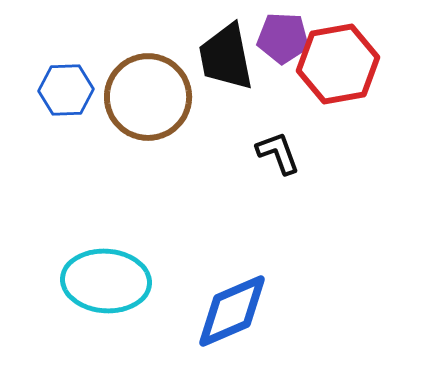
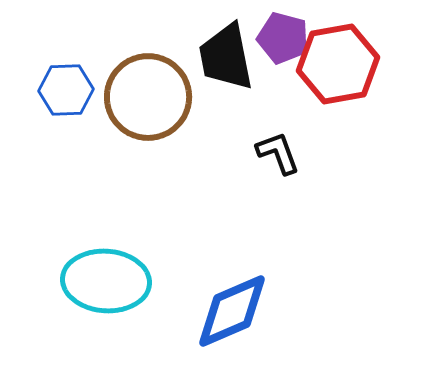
purple pentagon: rotated 12 degrees clockwise
